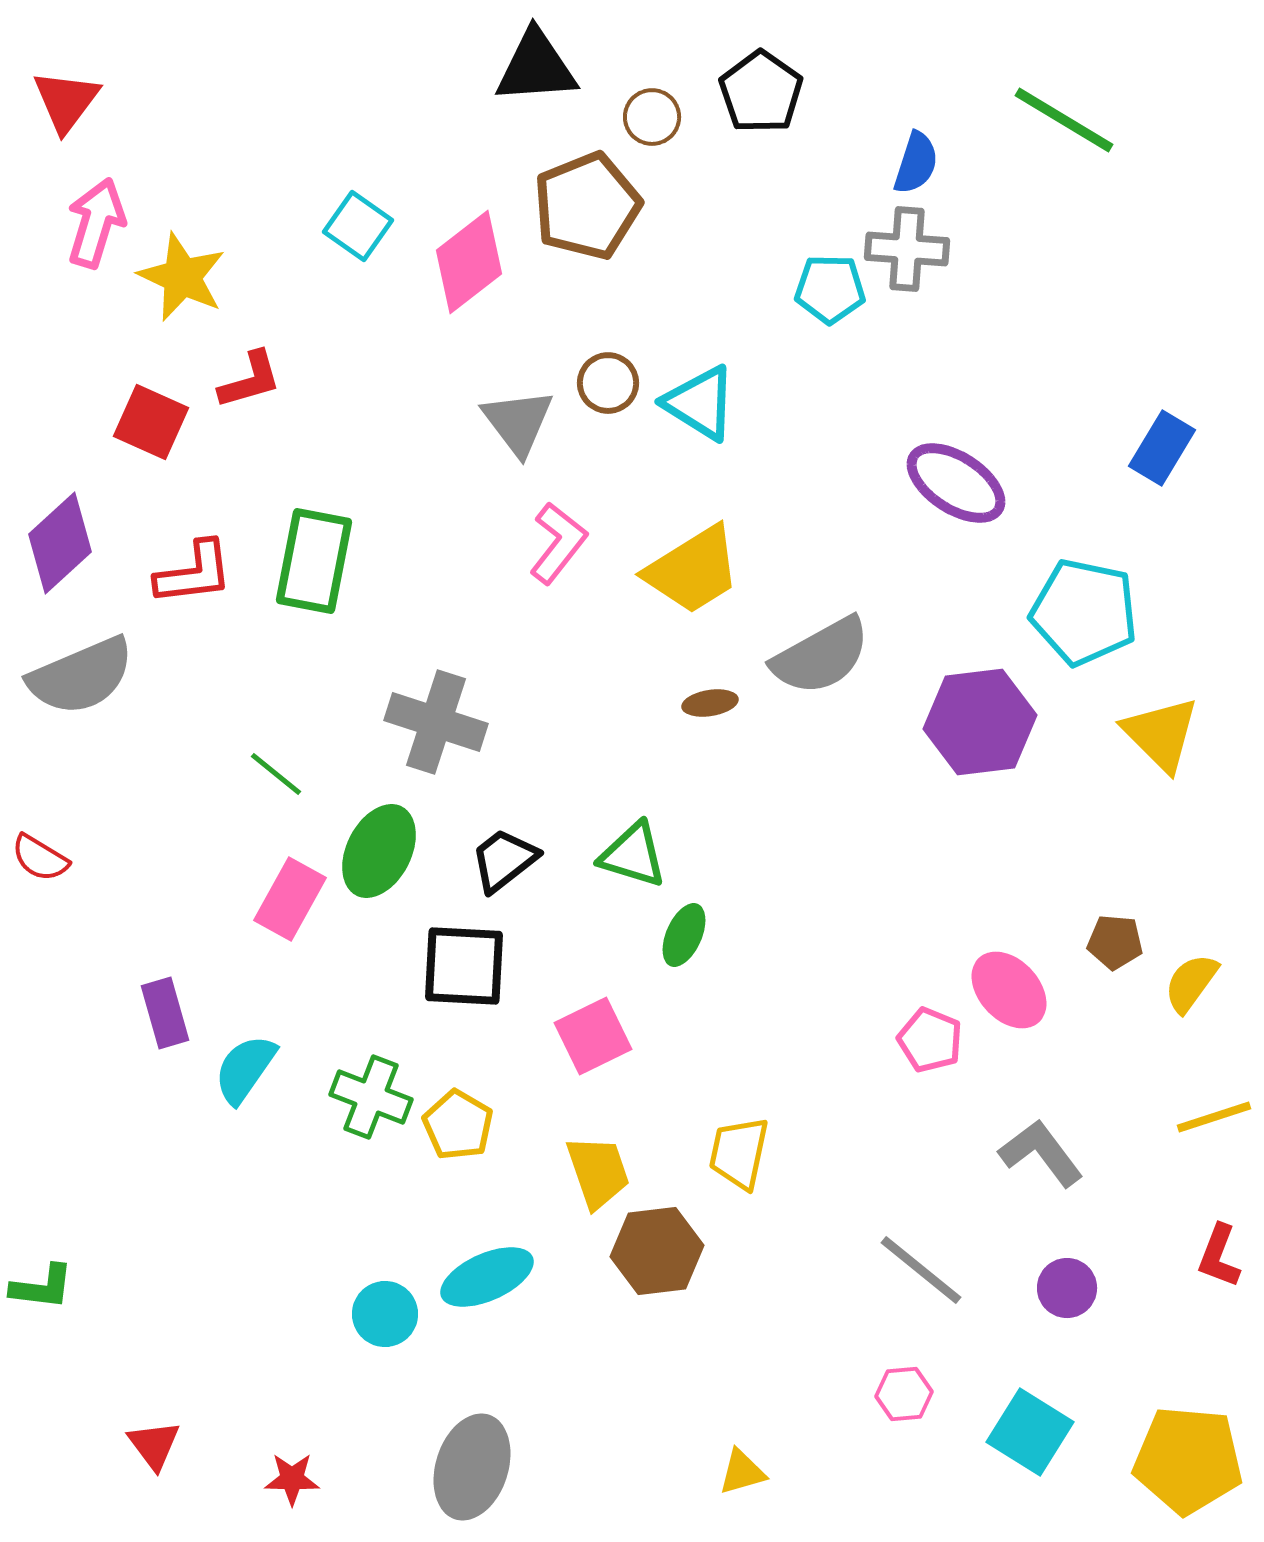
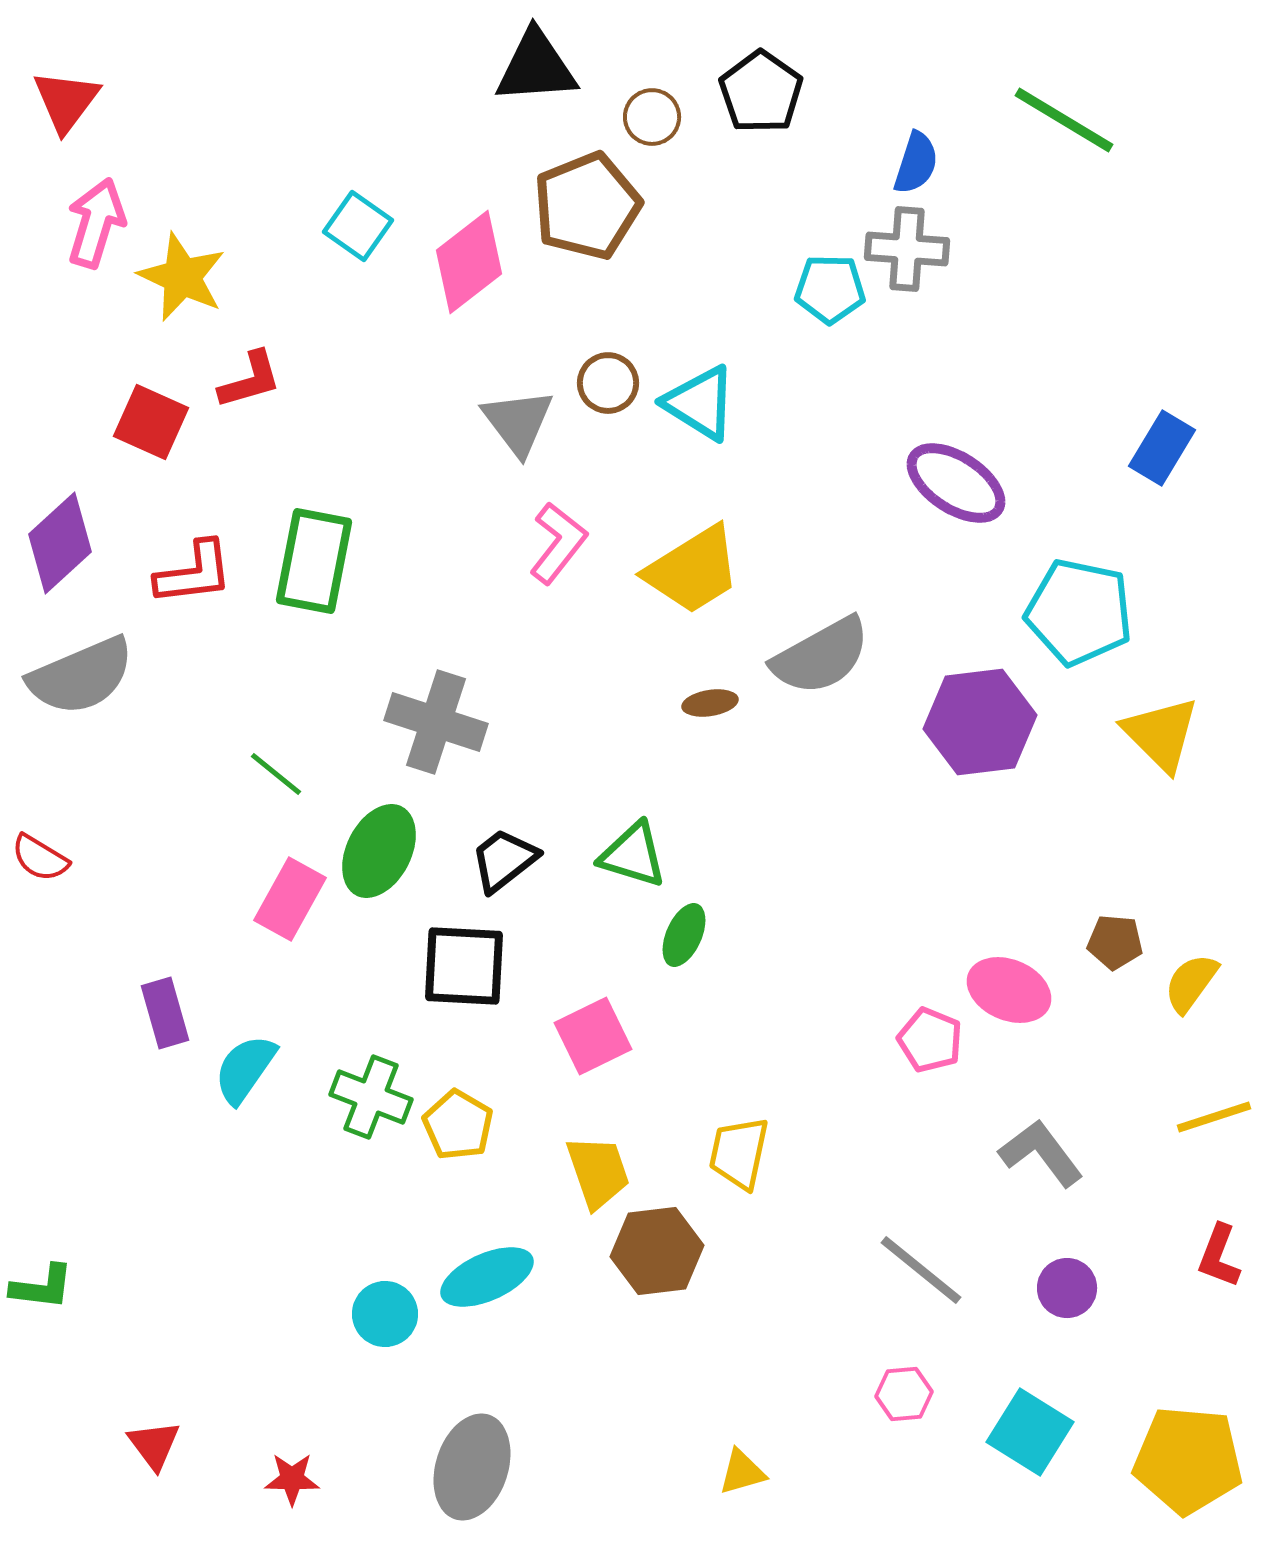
cyan pentagon at (1084, 612): moved 5 px left
pink ellipse at (1009, 990): rotated 24 degrees counterclockwise
